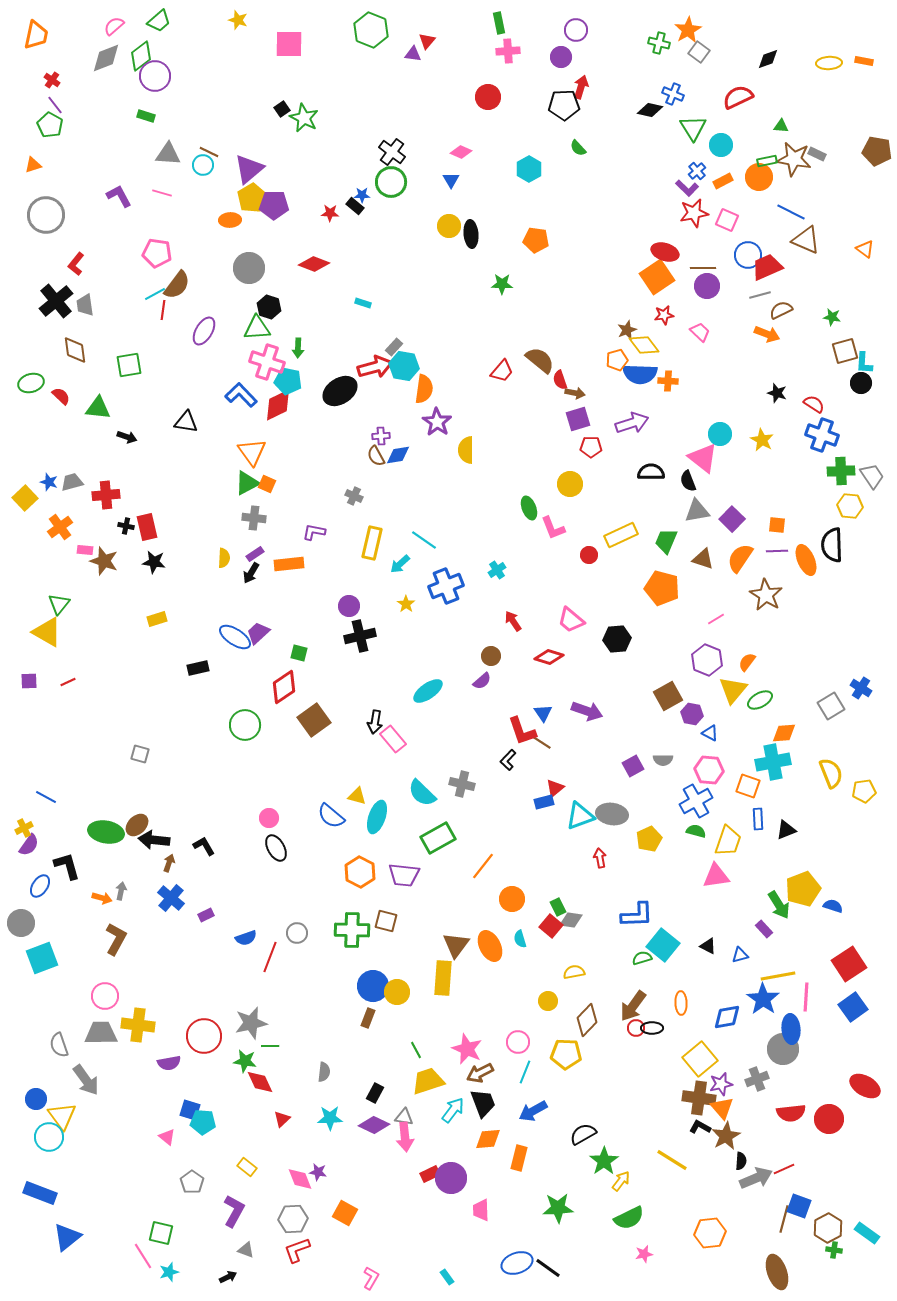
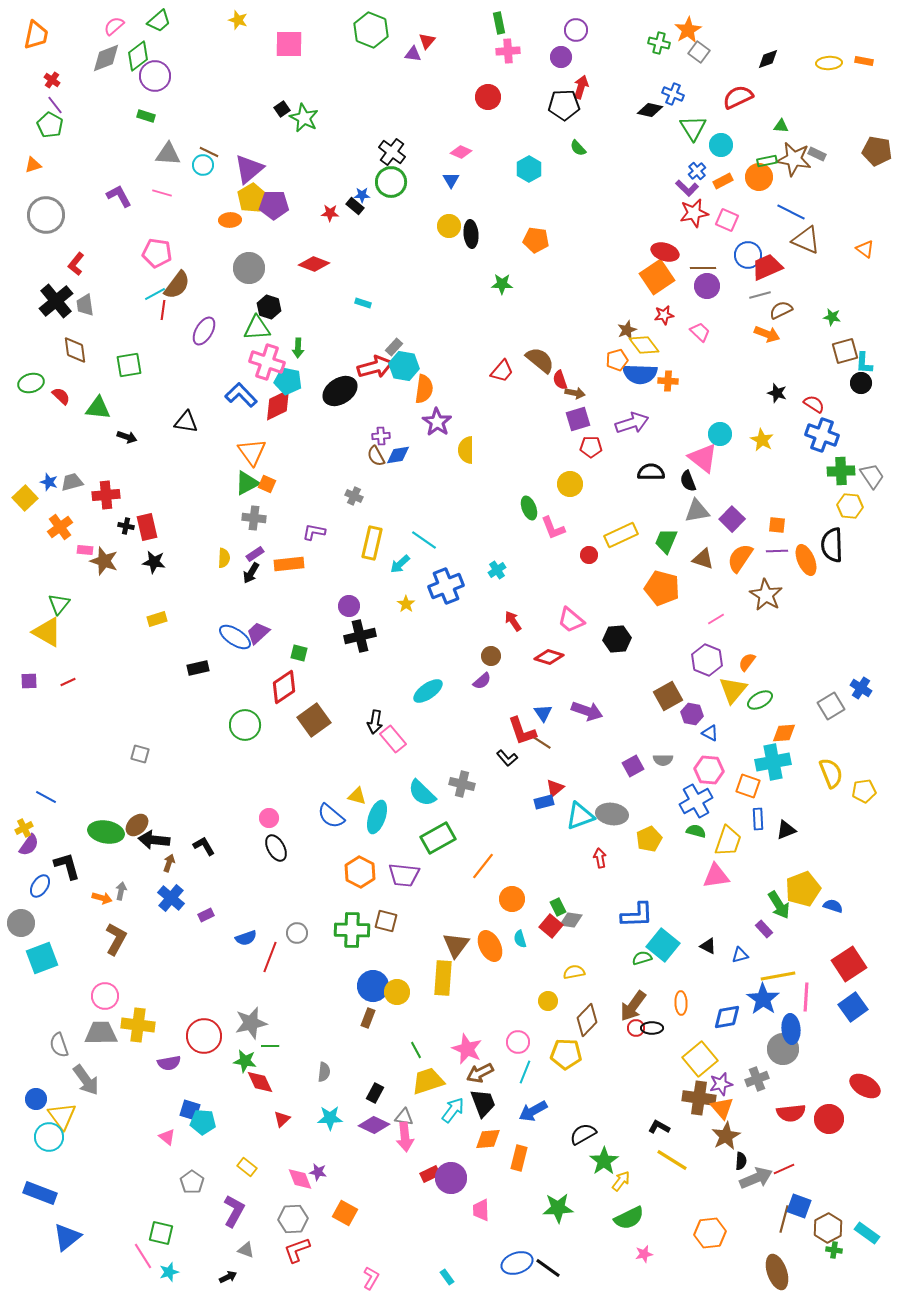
green diamond at (141, 56): moved 3 px left
black L-shape at (508, 760): moved 1 px left, 2 px up; rotated 85 degrees counterclockwise
black L-shape at (700, 1127): moved 41 px left
